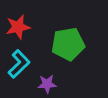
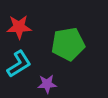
red star: moved 1 px right; rotated 10 degrees clockwise
cyan L-shape: rotated 12 degrees clockwise
